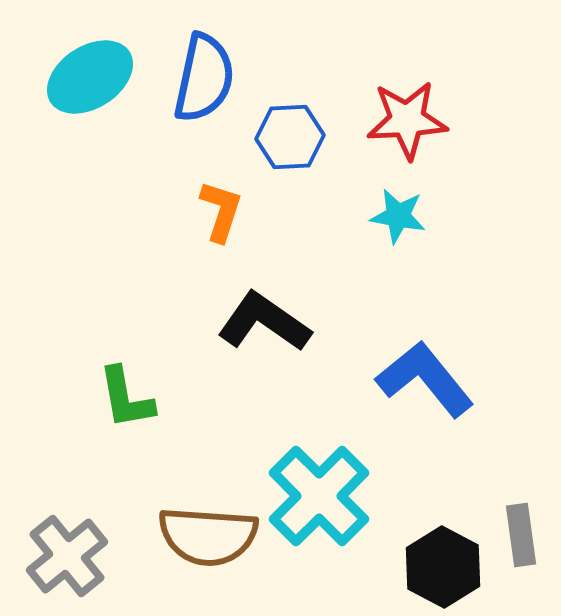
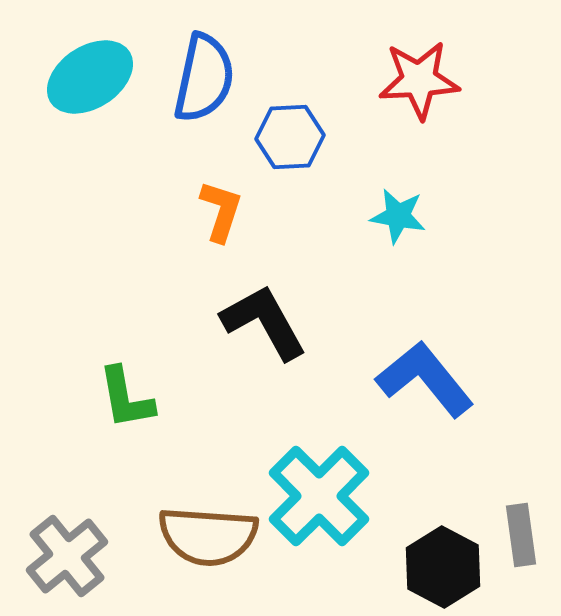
red star: moved 12 px right, 40 px up
black L-shape: rotated 26 degrees clockwise
